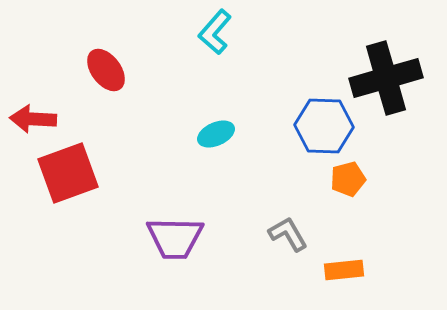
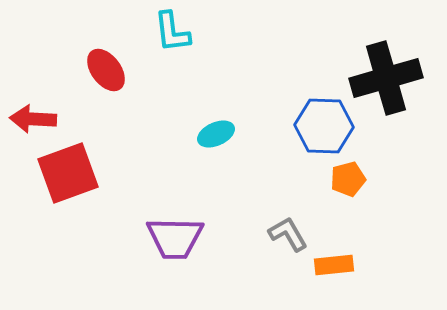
cyan L-shape: moved 43 px left; rotated 48 degrees counterclockwise
orange rectangle: moved 10 px left, 5 px up
